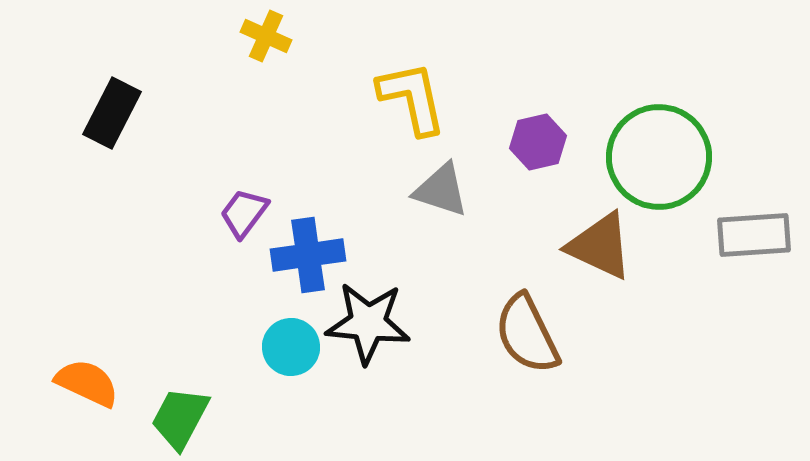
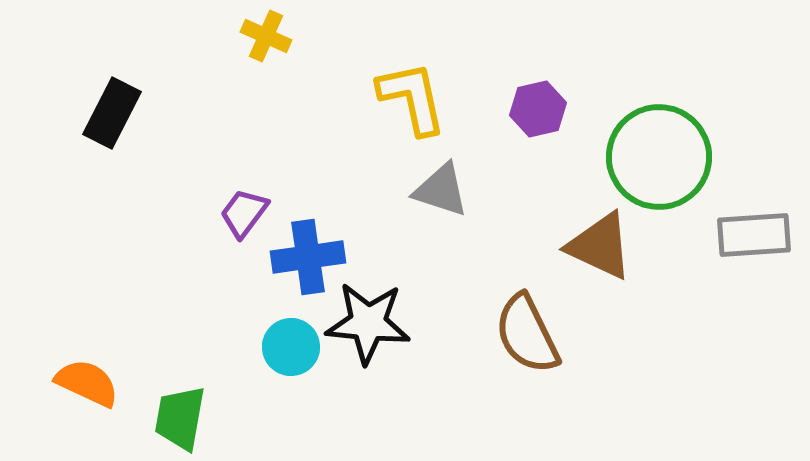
purple hexagon: moved 33 px up
blue cross: moved 2 px down
green trapezoid: rotated 18 degrees counterclockwise
